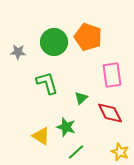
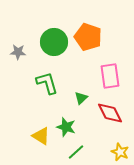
pink rectangle: moved 2 px left, 1 px down
